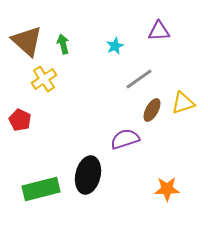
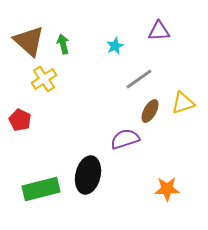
brown triangle: moved 2 px right
brown ellipse: moved 2 px left, 1 px down
